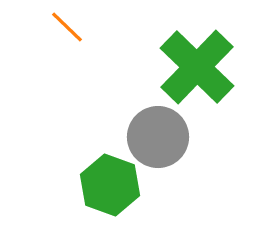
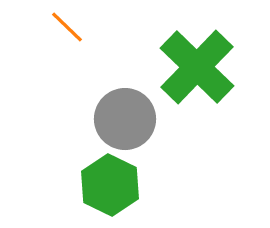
gray circle: moved 33 px left, 18 px up
green hexagon: rotated 6 degrees clockwise
